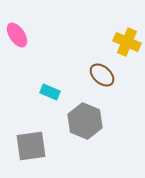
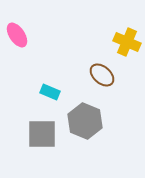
gray square: moved 11 px right, 12 px up; rotated 8 degrees clockwise
